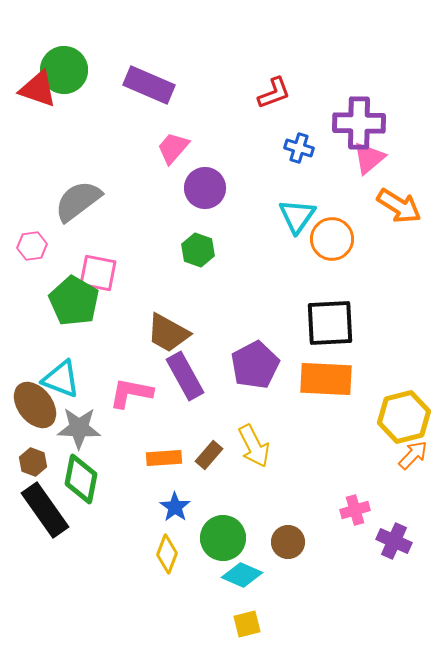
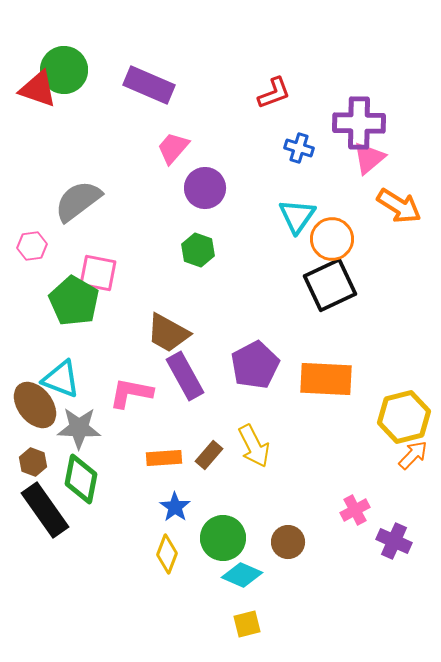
black square at (330, 323): moved 38 px up; rotated 22 degrees counterclockwise
pink cross at (355, 510): rotated 12 degrees counterclockwise
